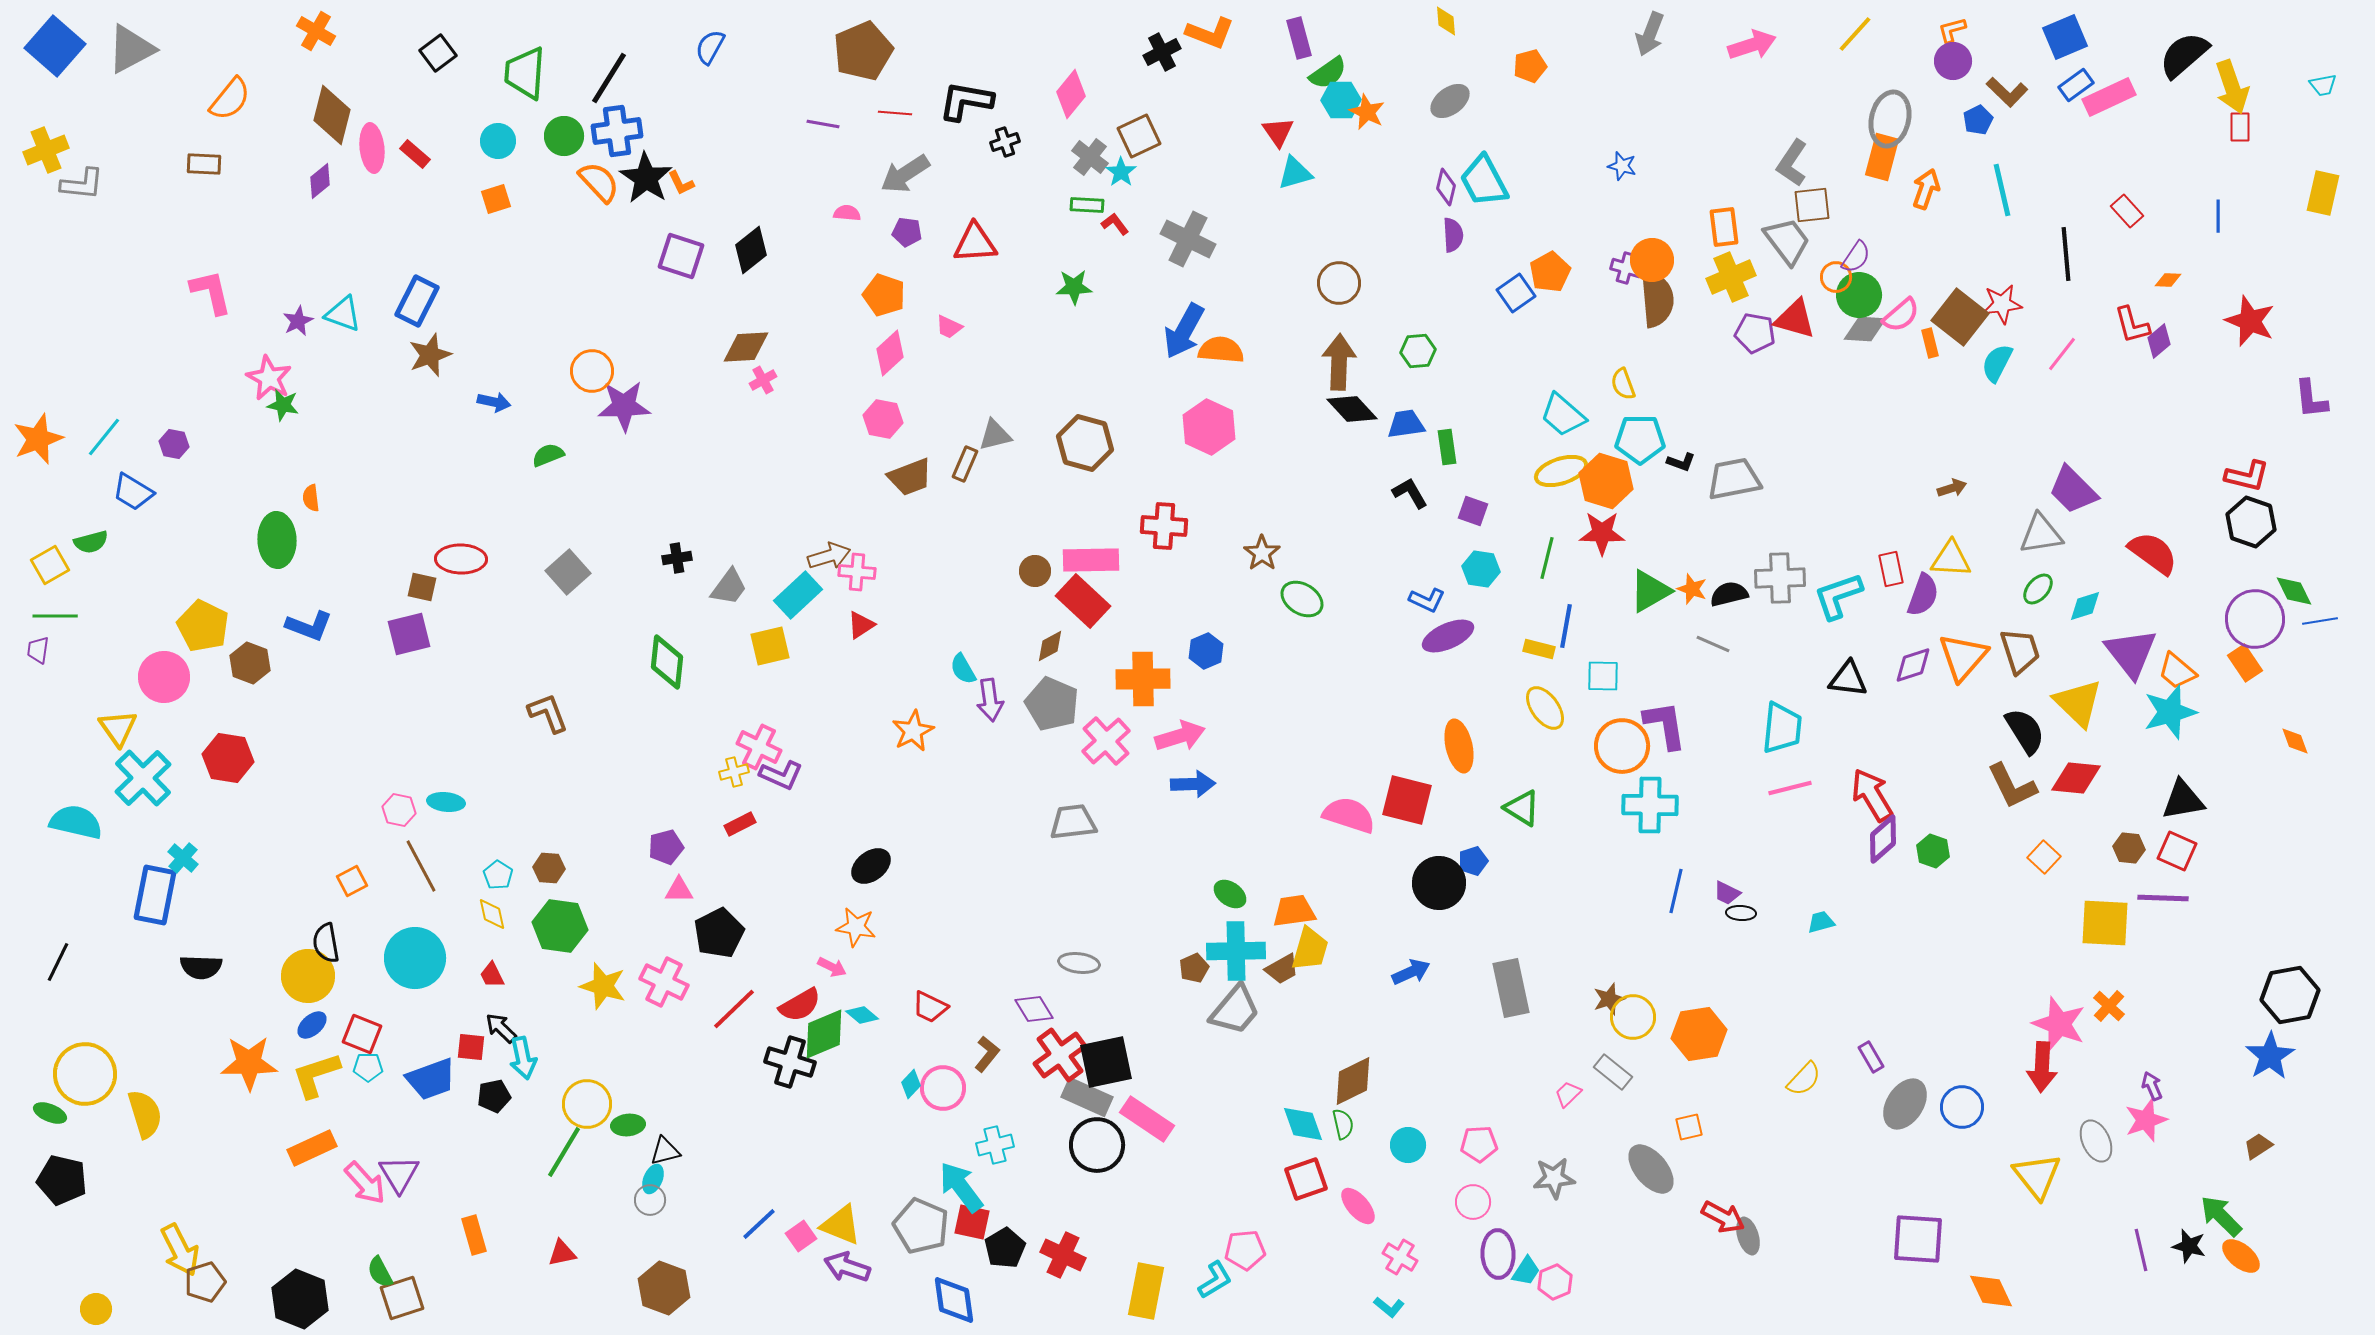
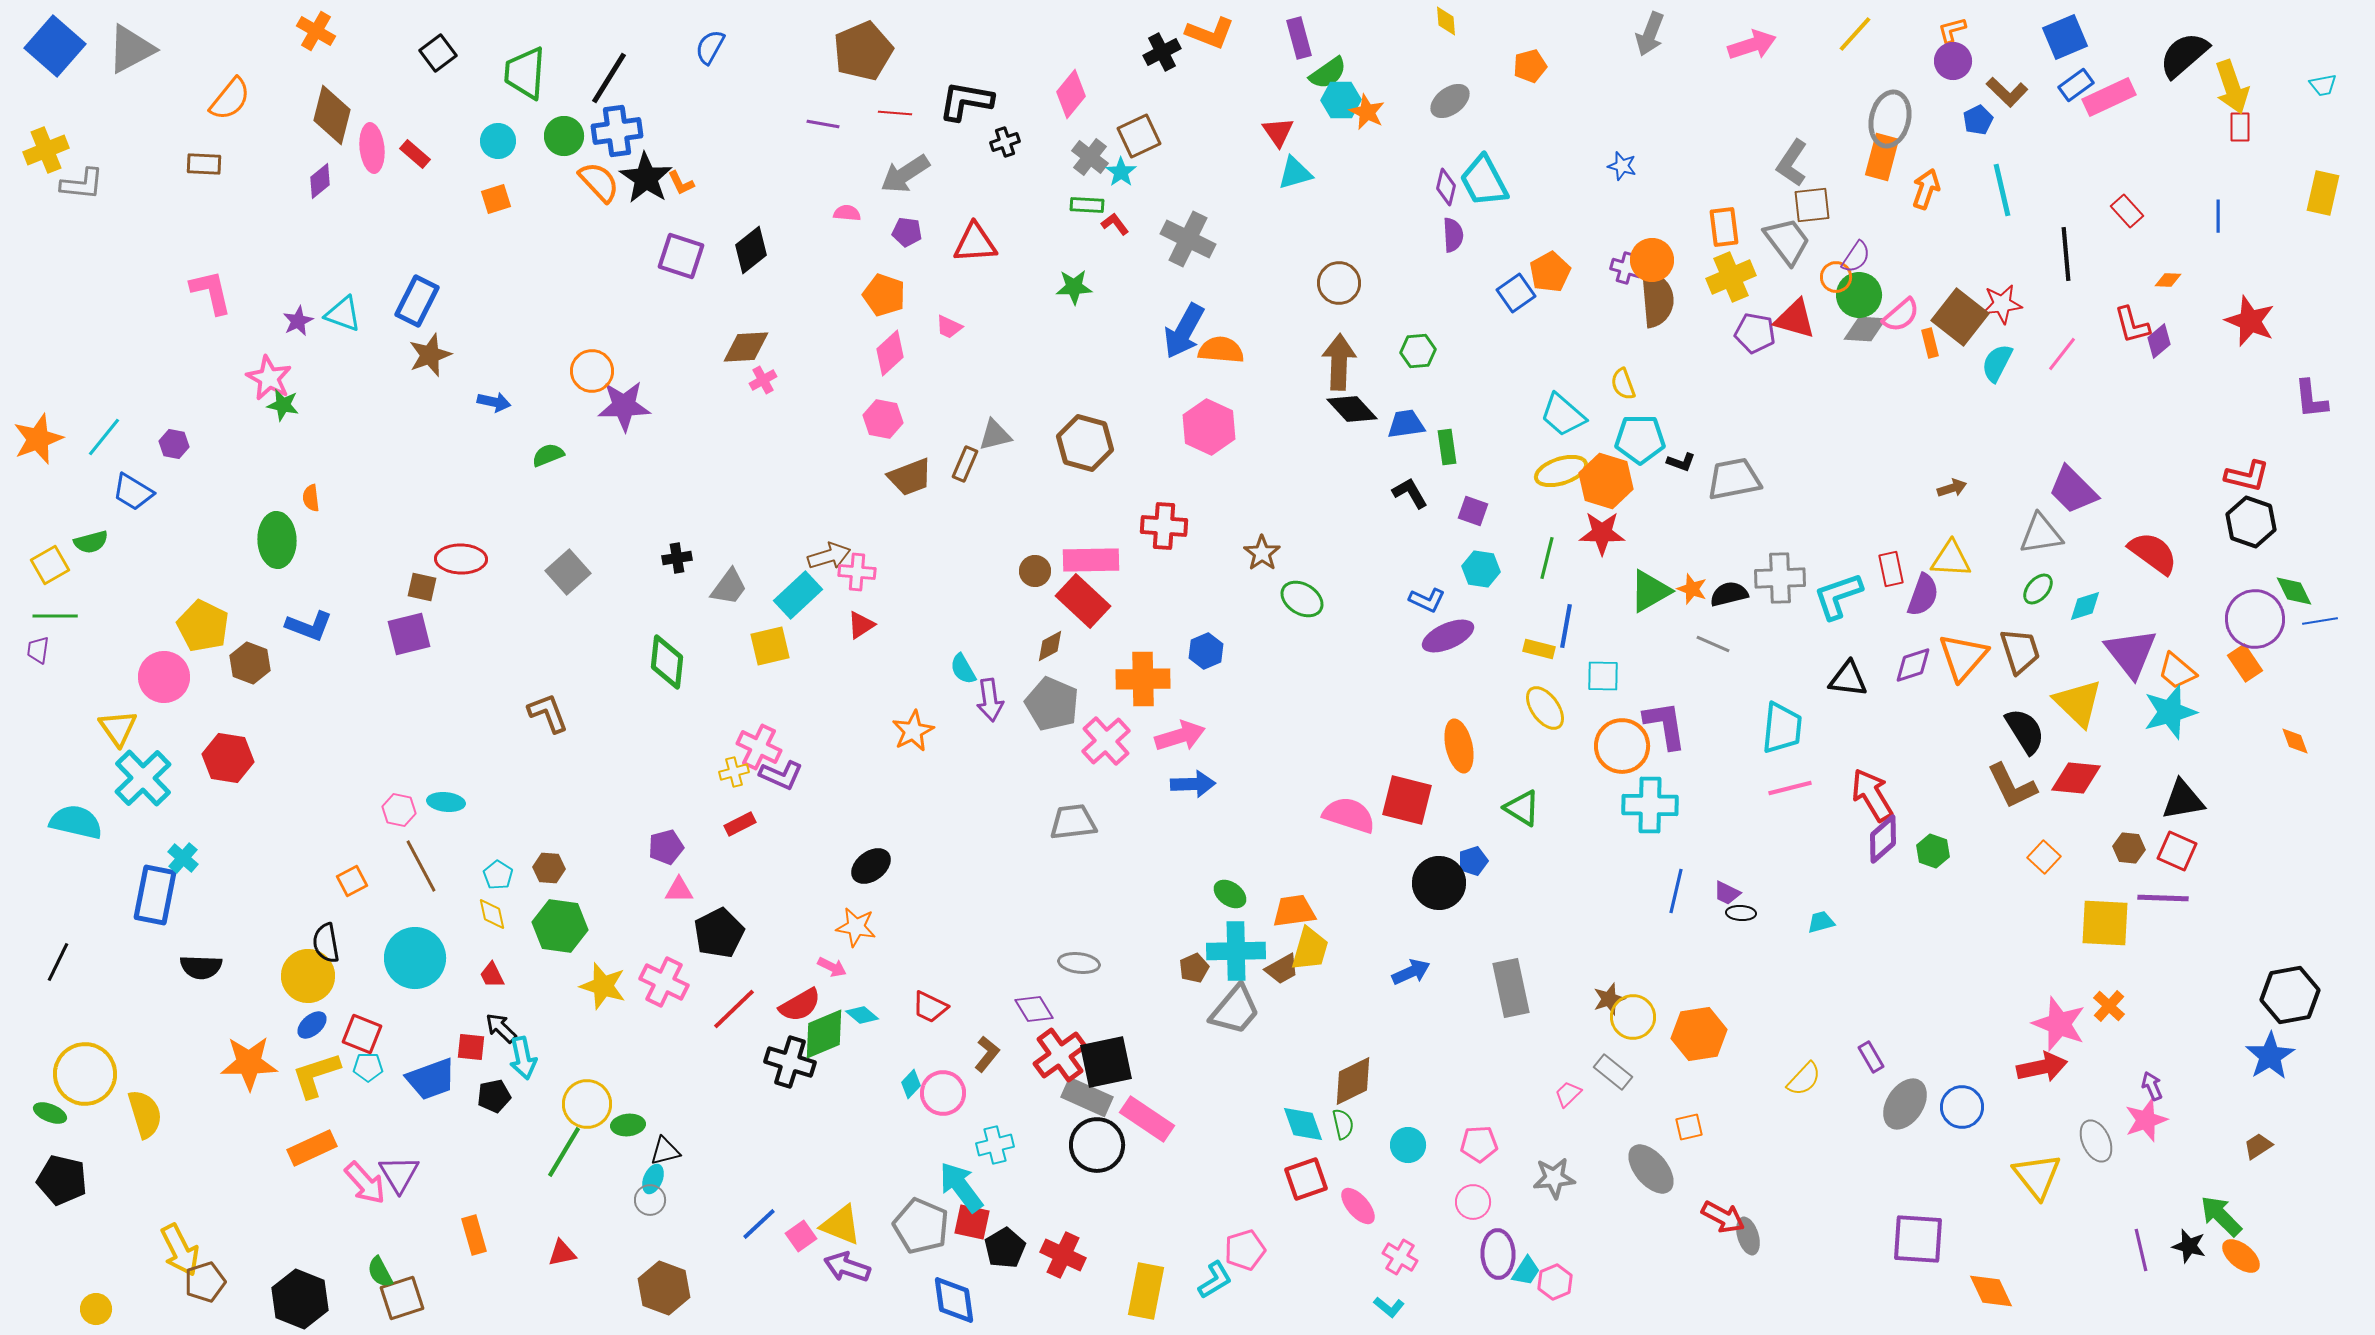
red arrow at (2042, 1067): rotated 105 degrees counterclockwise
pink circle at (943, 1088): moved 5 px down
pink pentagon at (1245, 1250): rotated 12 degrees counterclockwise
